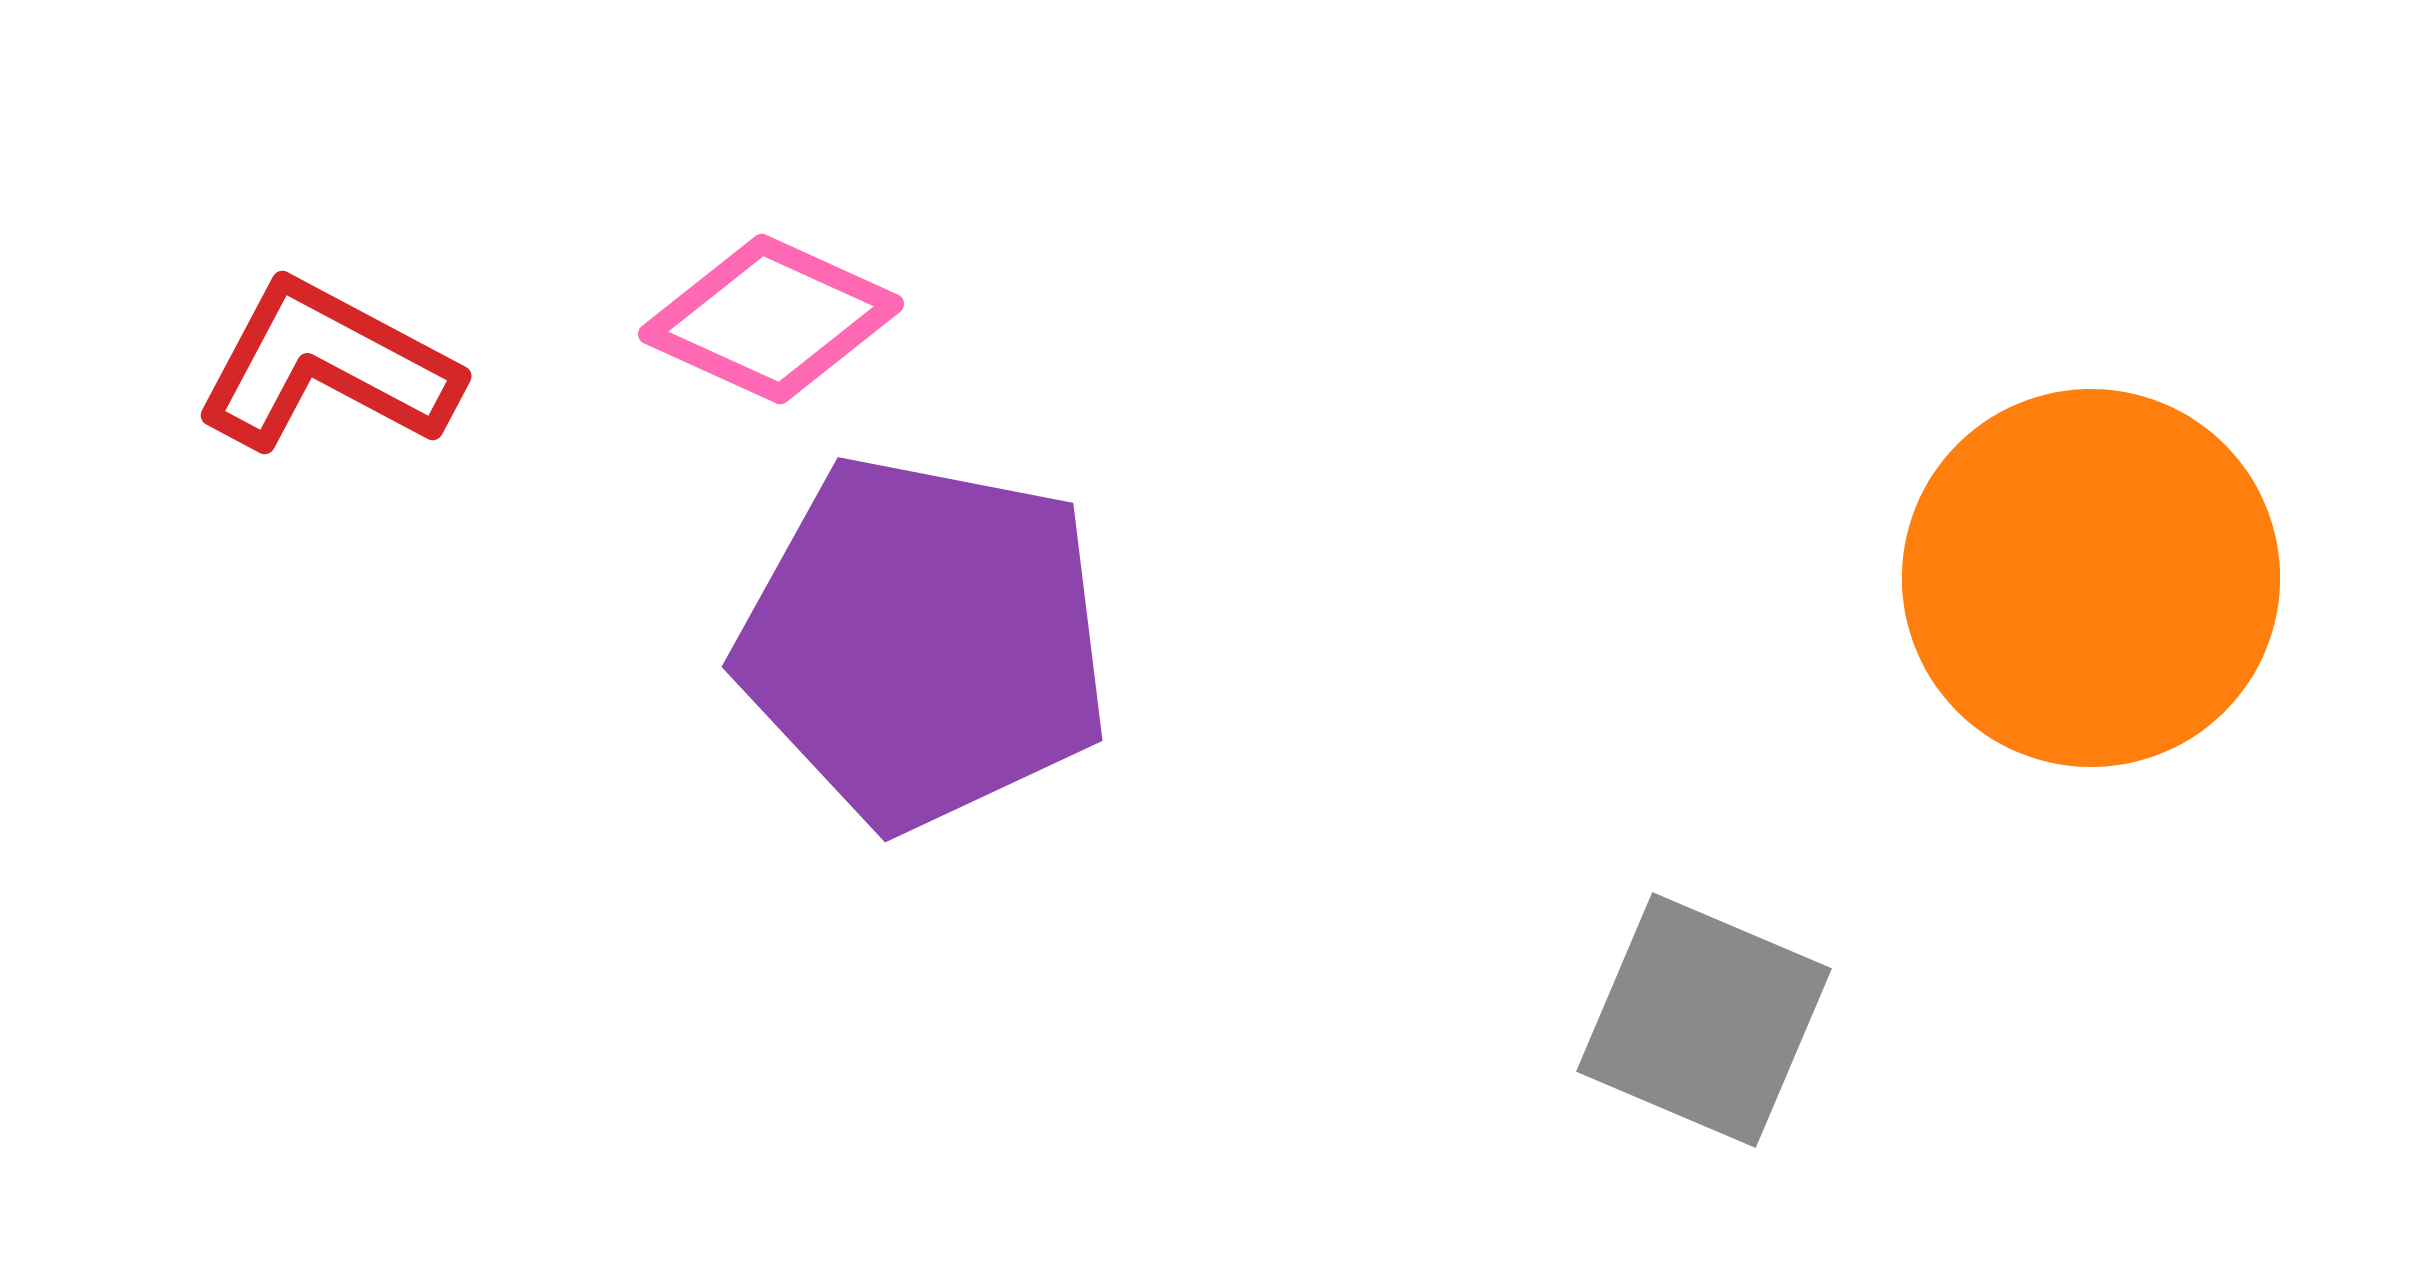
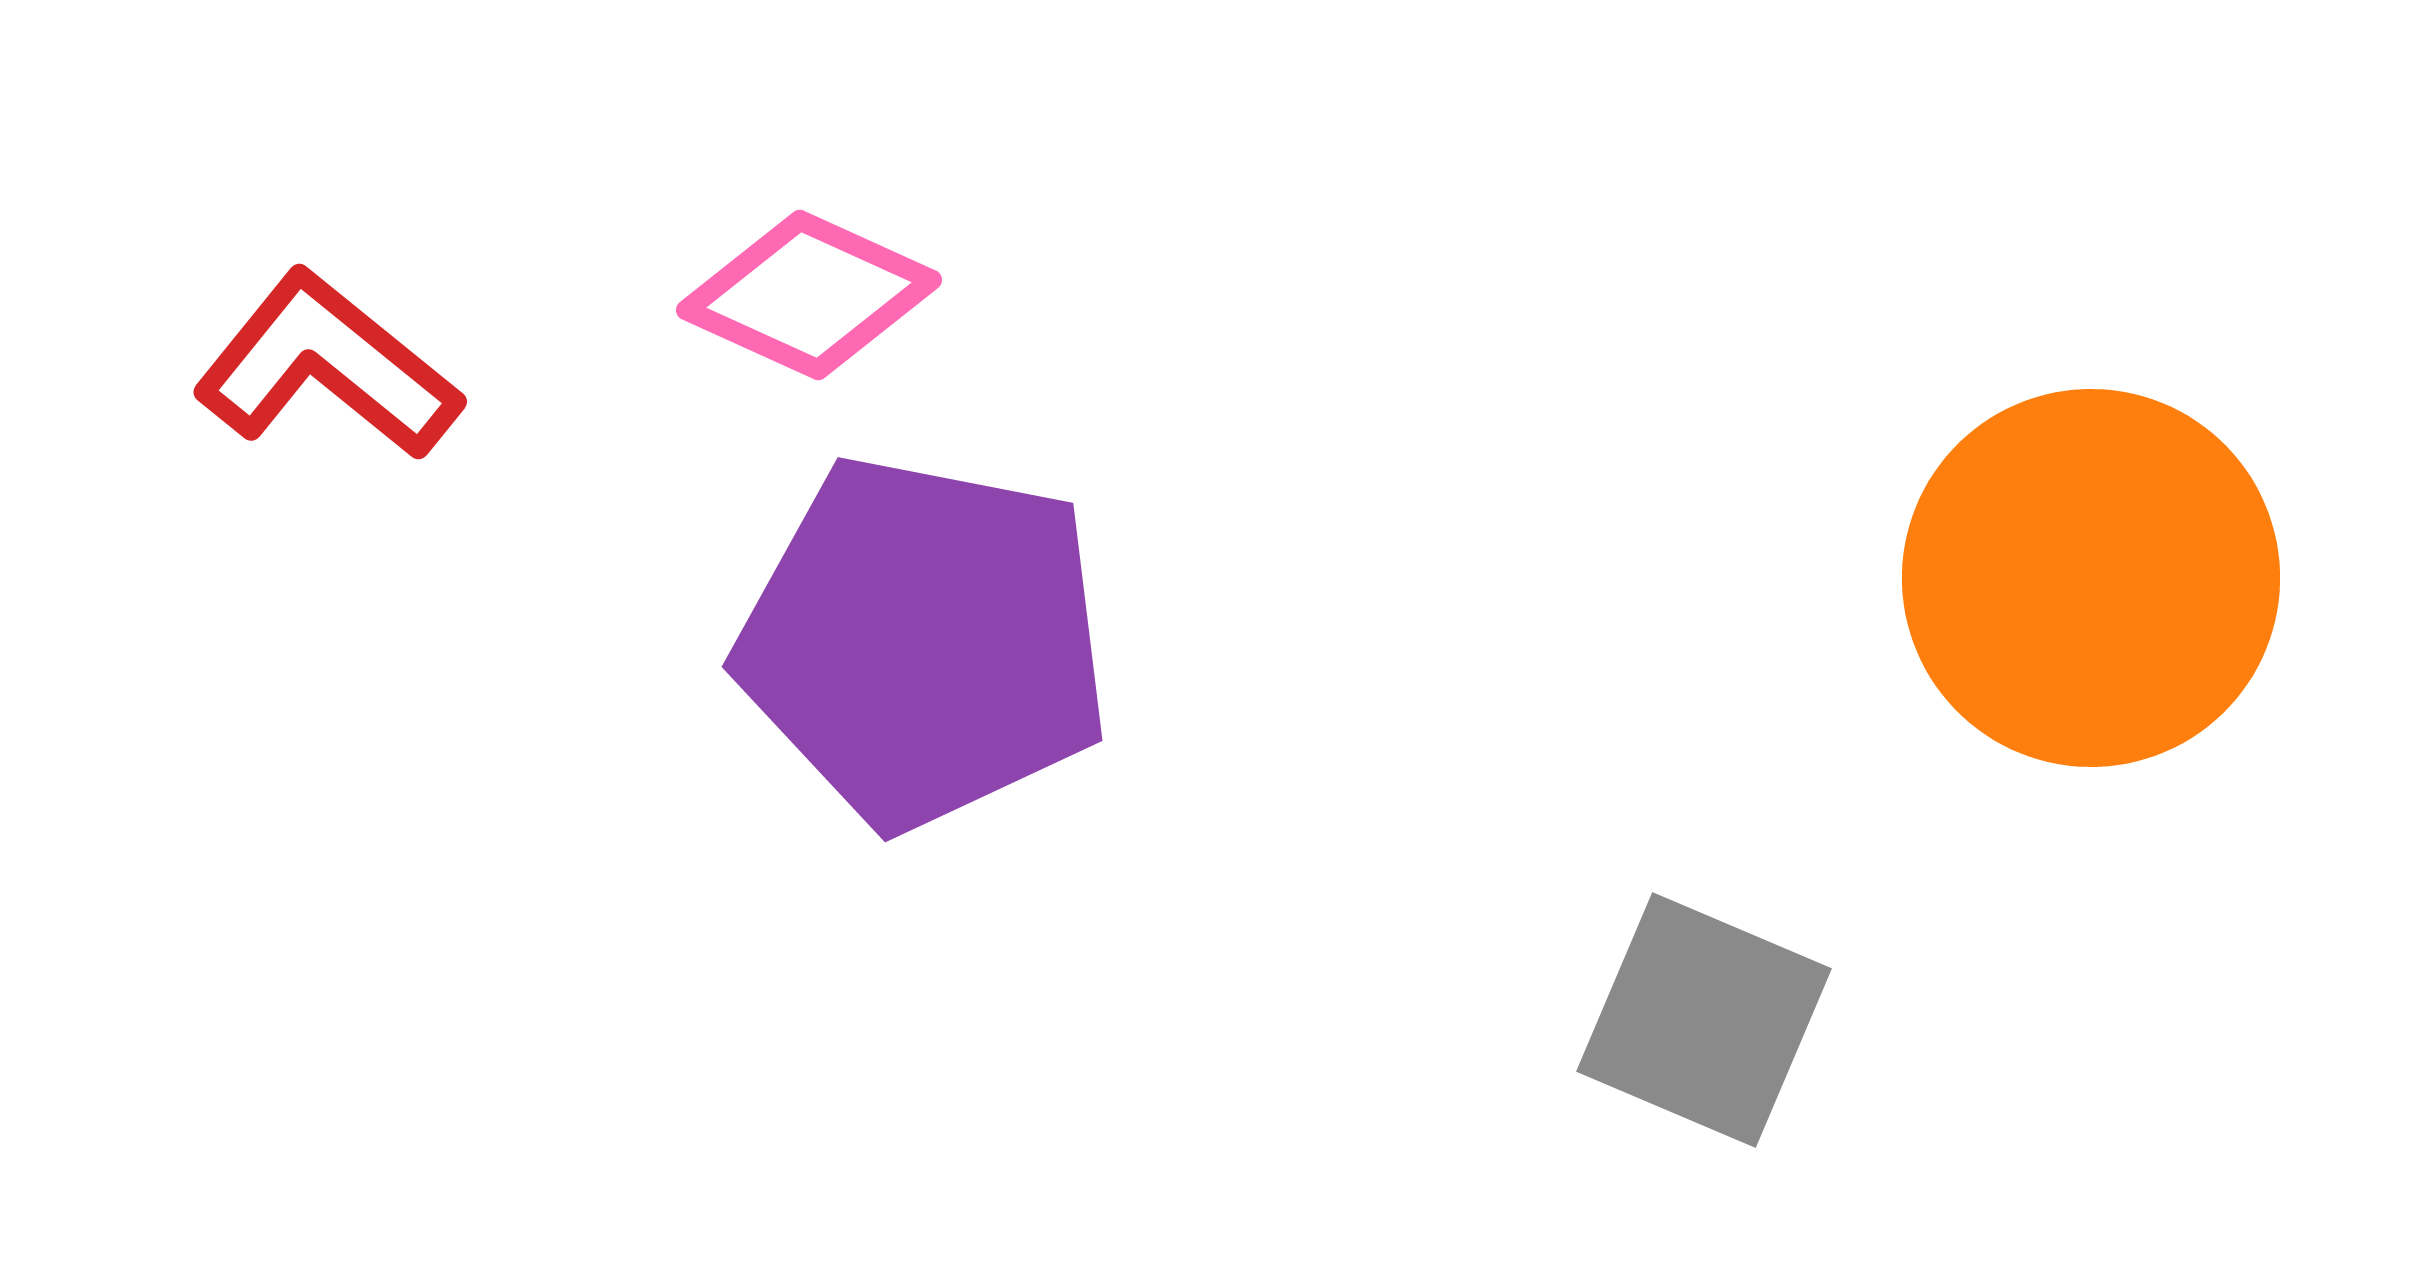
pink diamond: moved 38 px right, 24 px up
red L-shape: rotated 11 degrees clockwise
